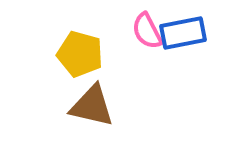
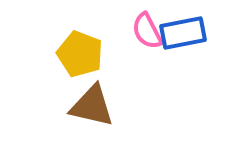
yellow pentagon: rotated 6 degrees clockwise
